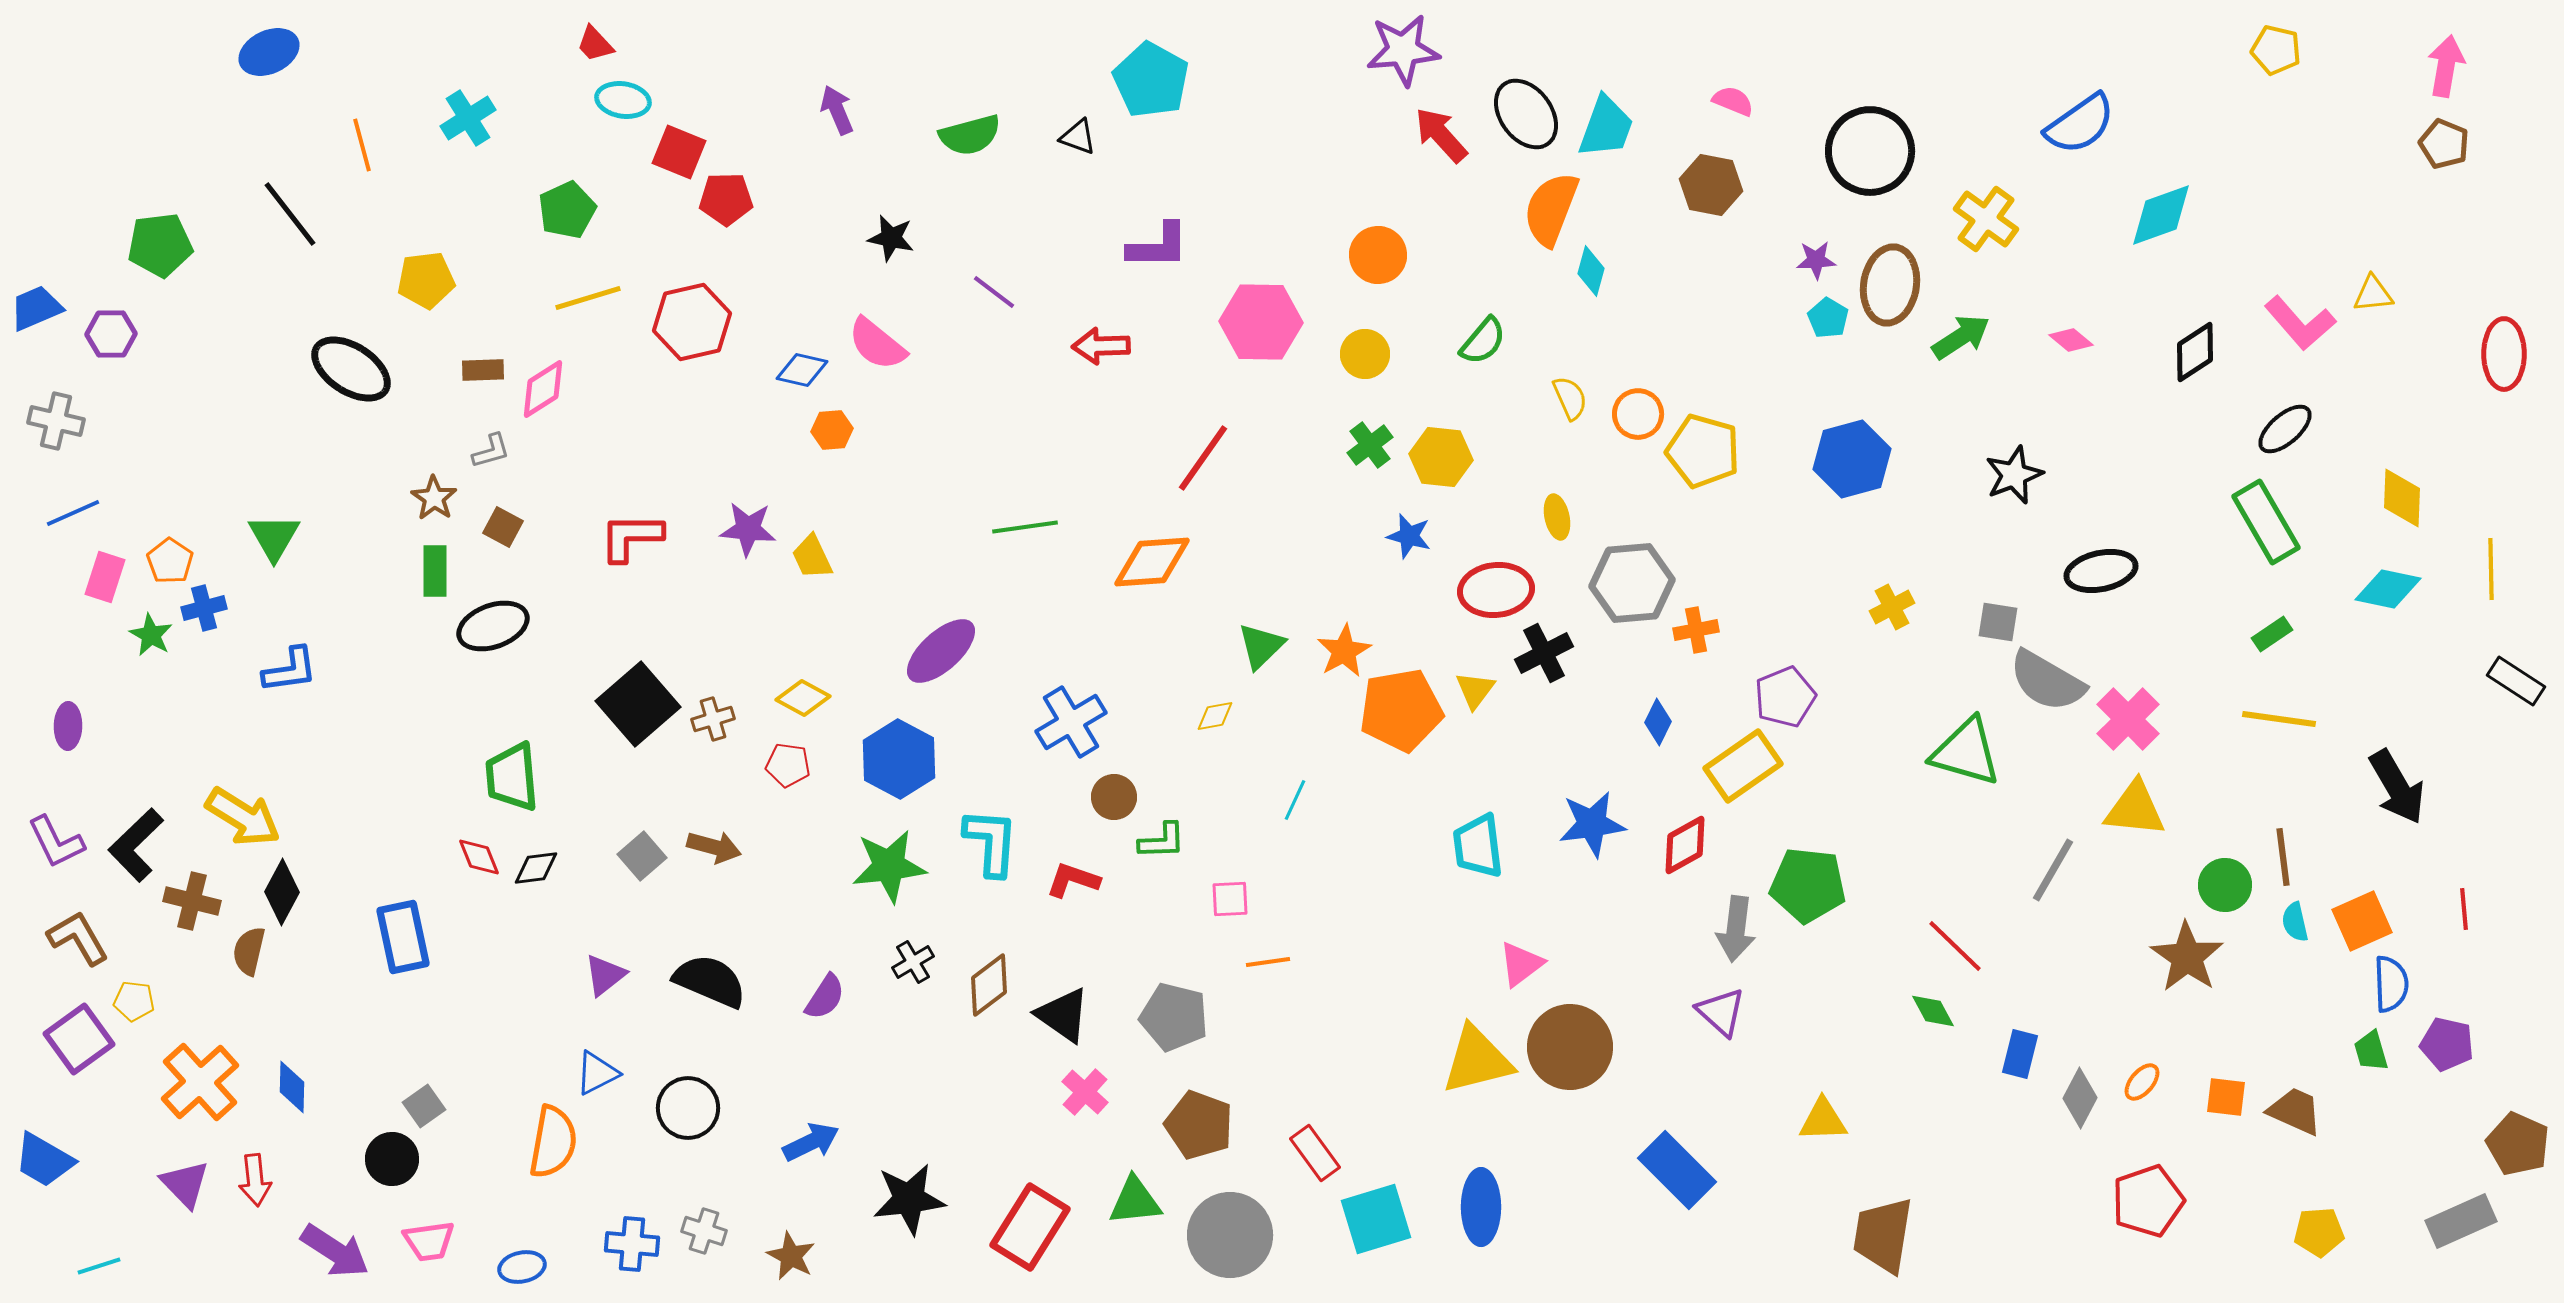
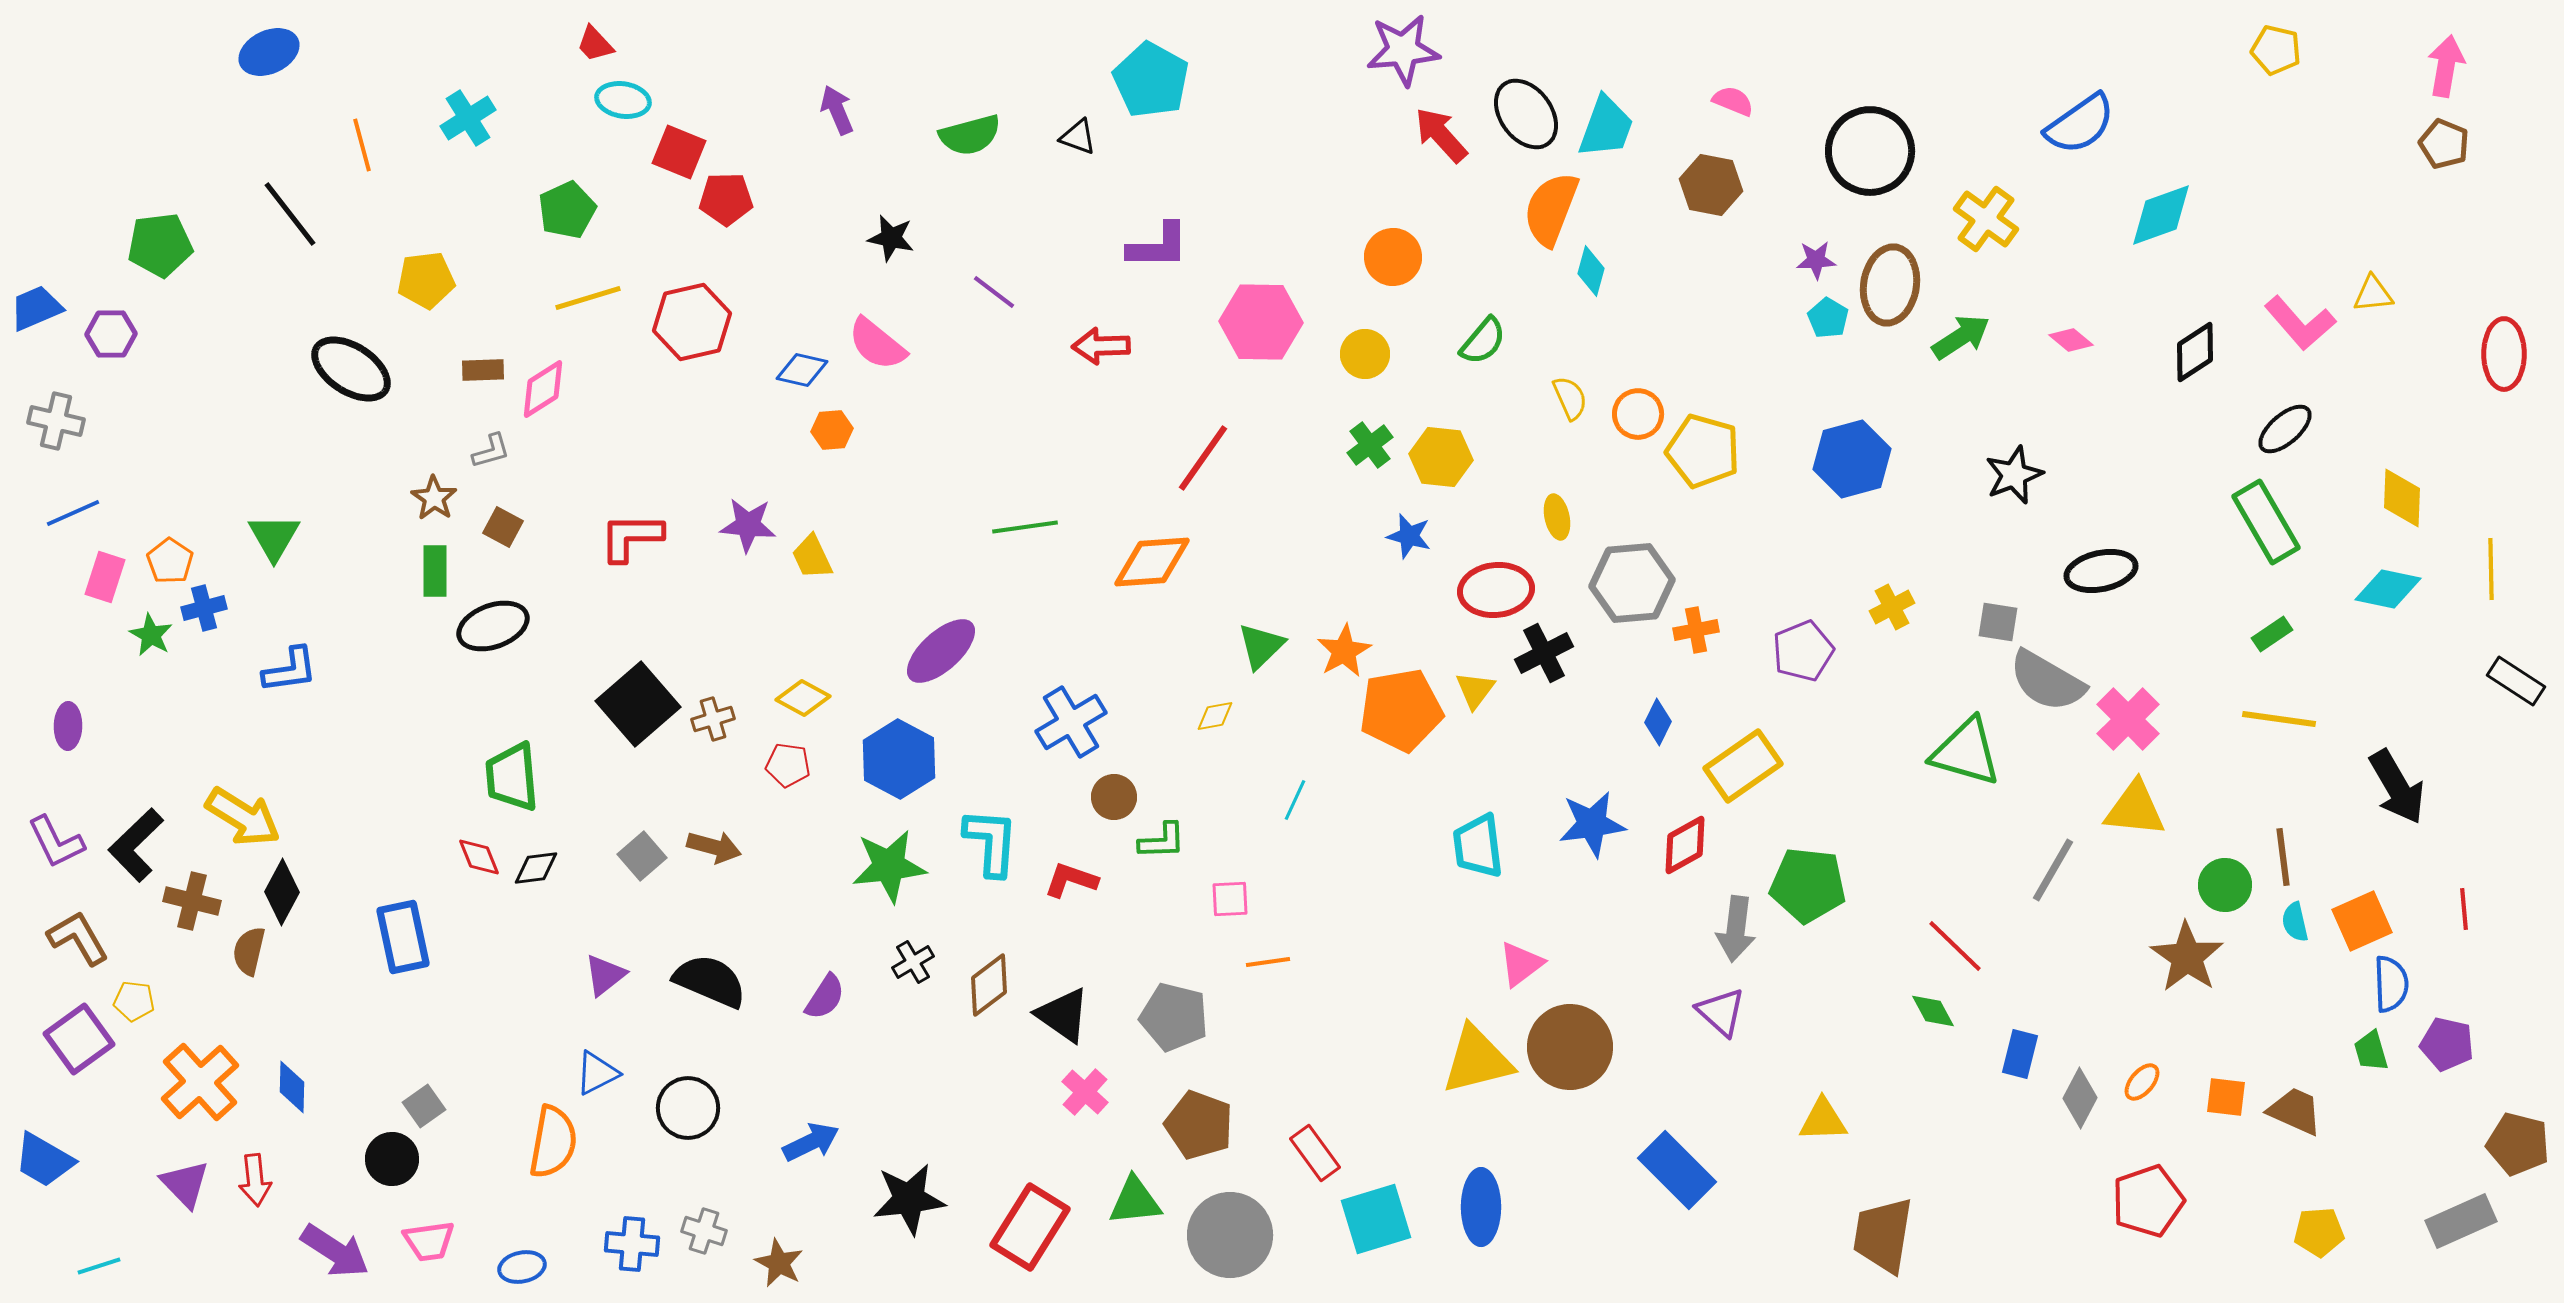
orange circle at (1378, 255): moved 15 px right, 2 px down
purple star at (748, 529): moved 4 px up
purple pentagon at (1785, 697): moved 18 px right, 46 px up
red L-shape at (1073, 880): moved 2 px left
brown pentagon at (2518, 1144): rotated 10 degrees counterclockwise
brown star at (791, 1256): moved 12 px left, 7 px down
